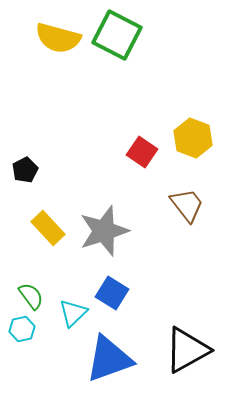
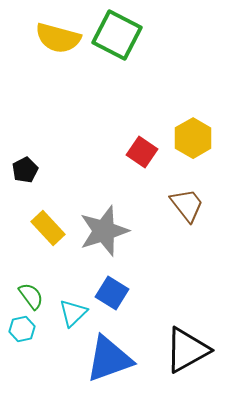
yellow hexagon: rotated 9 degrees clockwise
